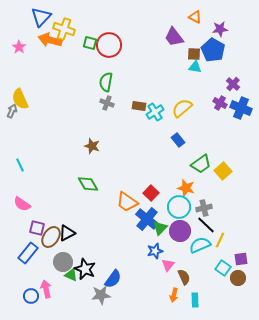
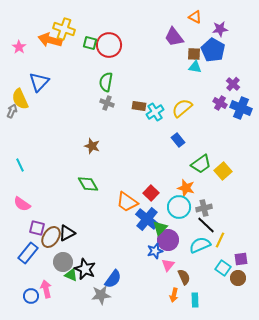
blue triangle at (41, 17): moved 2 px left, 65 px down
purple circle at (180, 231): moved 12 px left, 9 px down
